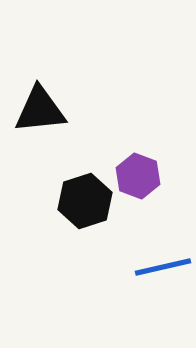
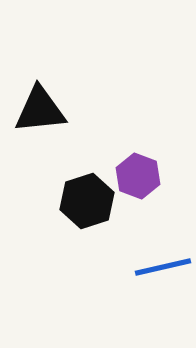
black hexagon: moved 2 px right
